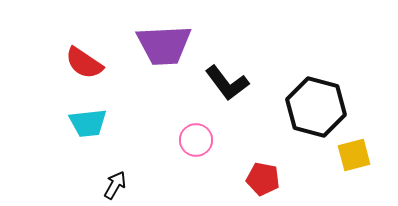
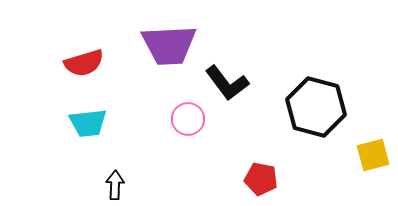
purple trapezoid: moved 5 px right
red semicircle: rotated 51 degrees counterclockwise
pink circle: moved 8 px left, 21 px up
yellow square: moved 19 px right
red pentagon: moved 2 px left
black arrow: rotated 28 degrees counterclockwise
